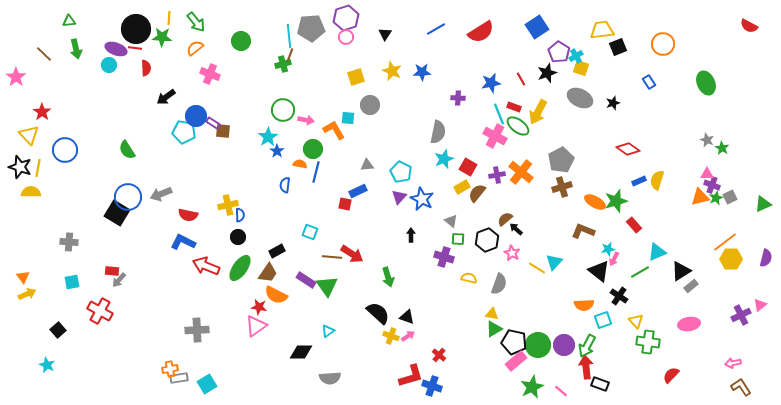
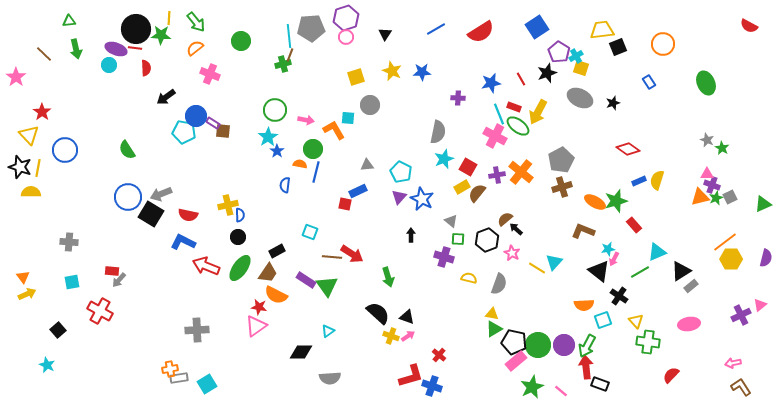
green star at (162, 37): moved 1 px left, 2 px up
green circle at (283, 110): moved 8 px left
black square at (117, 213): moved 34 px right, 1 px down
